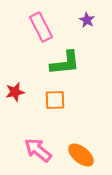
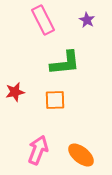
pink rectangle: moved 2 px right, 7 px up
pink arrow: rotated 72 degrees clockwise
